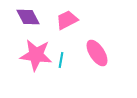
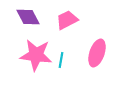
pink ellipse: rotated 52 degrees clockwise
